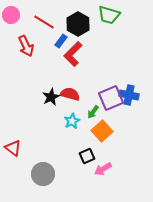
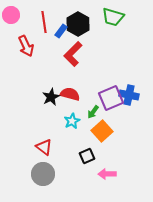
green trapezoid: moved 4 px right, 2 px down
red line: rotated 50 degrees clockwise
blue rectangle: moved 10 px up
red triangle: moved 31 px right, 1 px up
pink arrow: moved 4 px right, 5 px down; rotated 30 degrees clockwise
